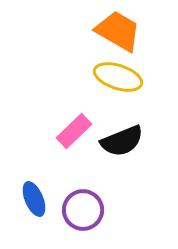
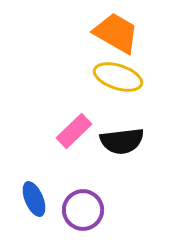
orange trapezoid: moved 2 px left, 2 px down
black semicircle: rotated 15 degrees clockwise
